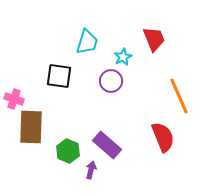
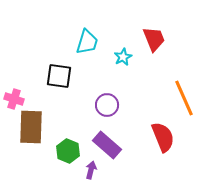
purple circle: moved 4 px left, 24 px down
orange line: moved 5 px right, 2 px down
